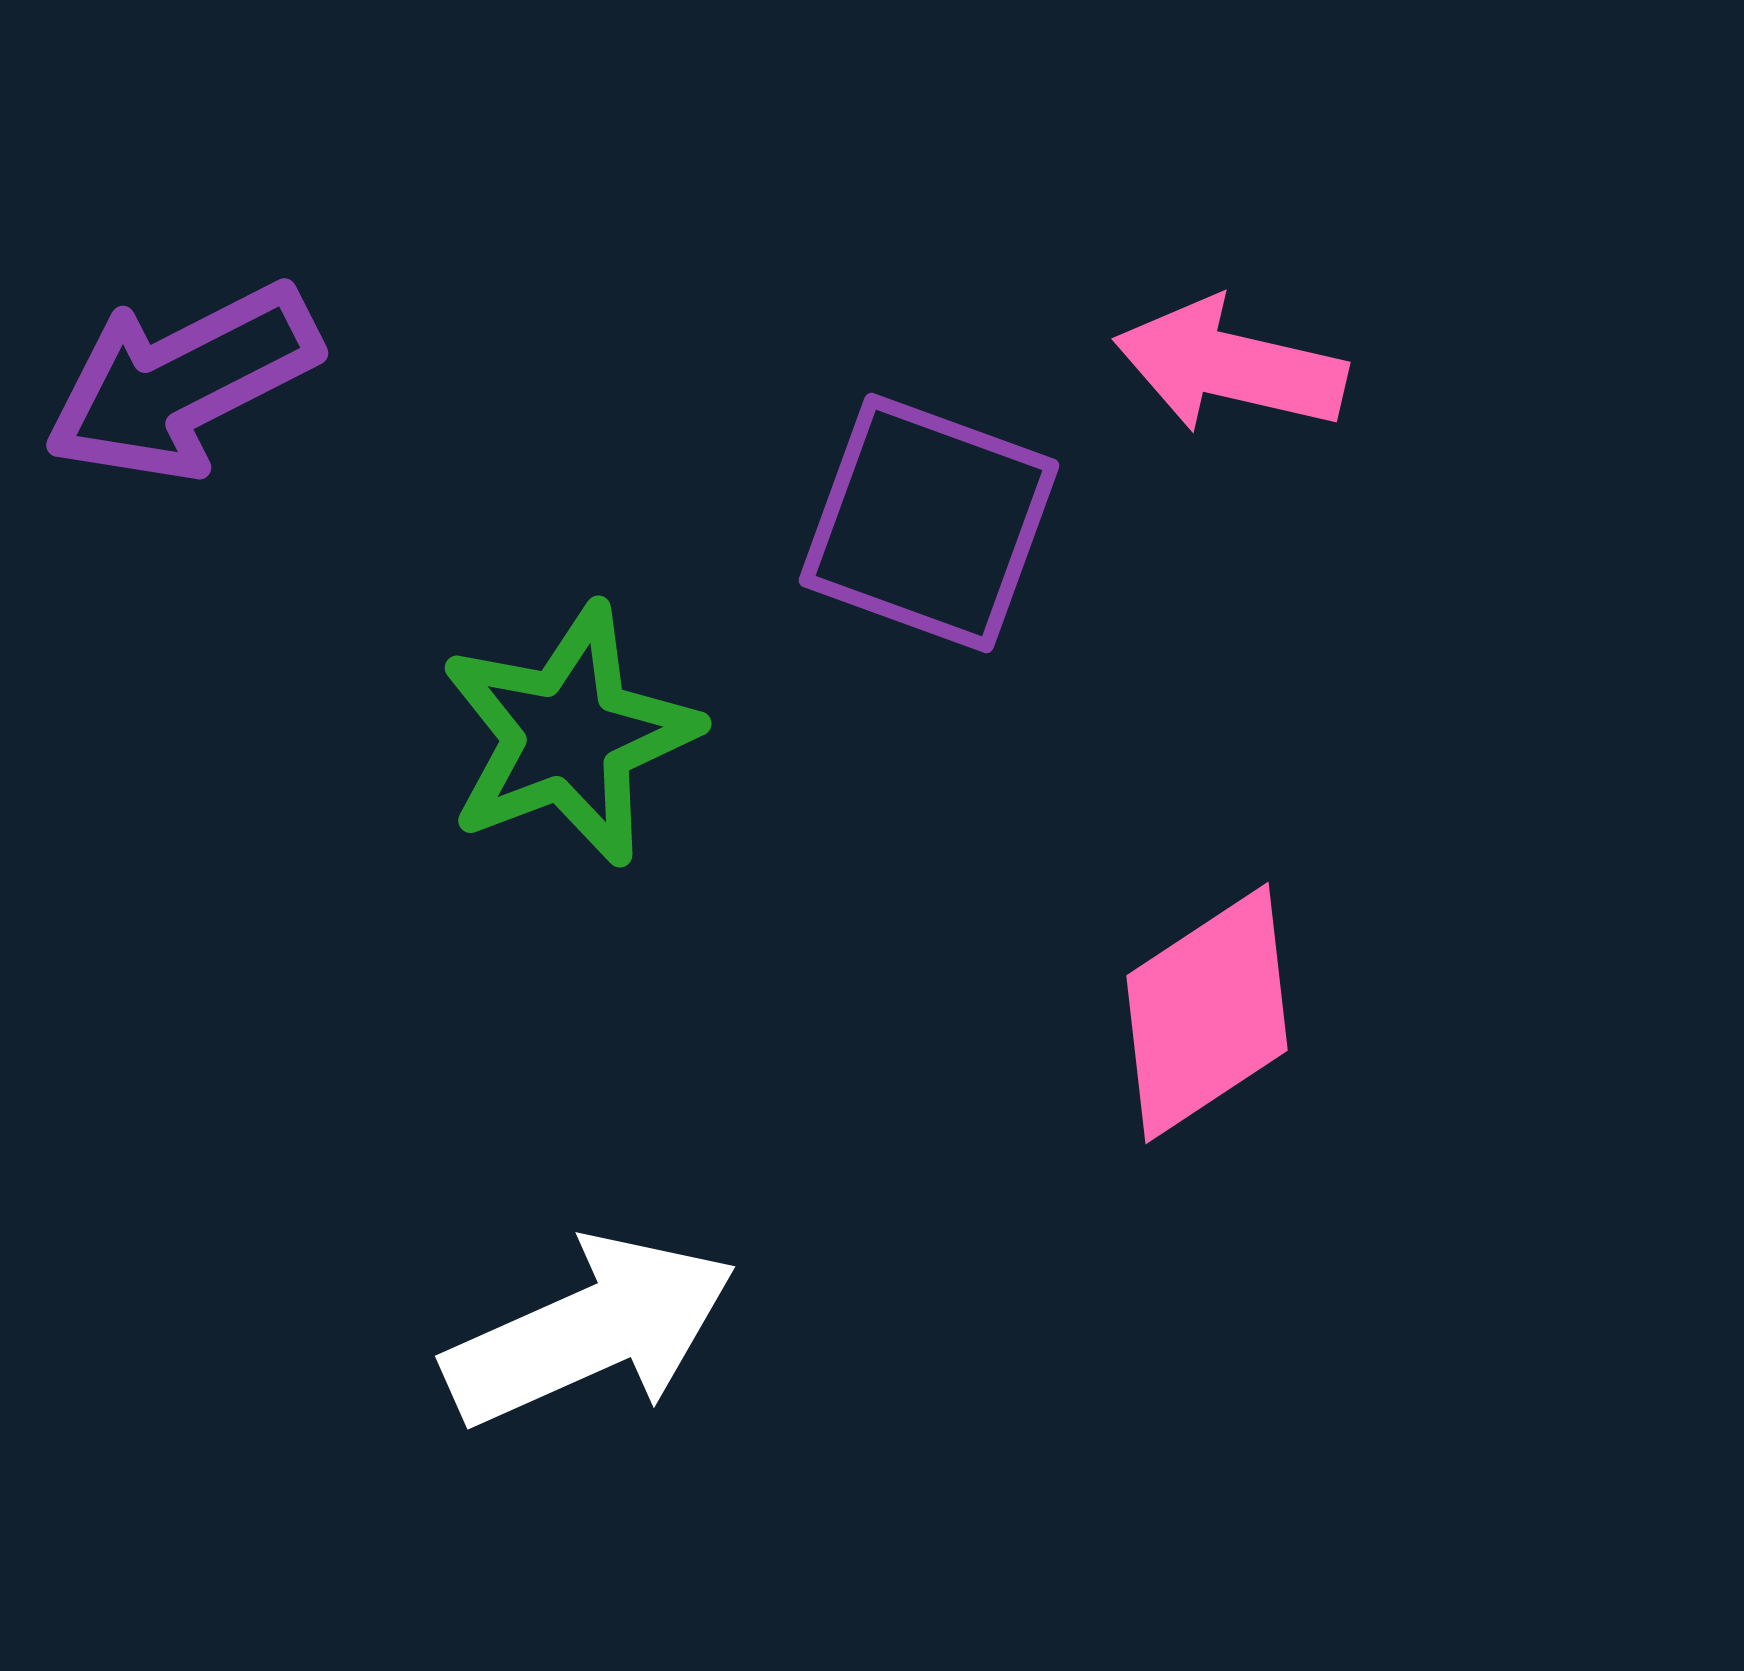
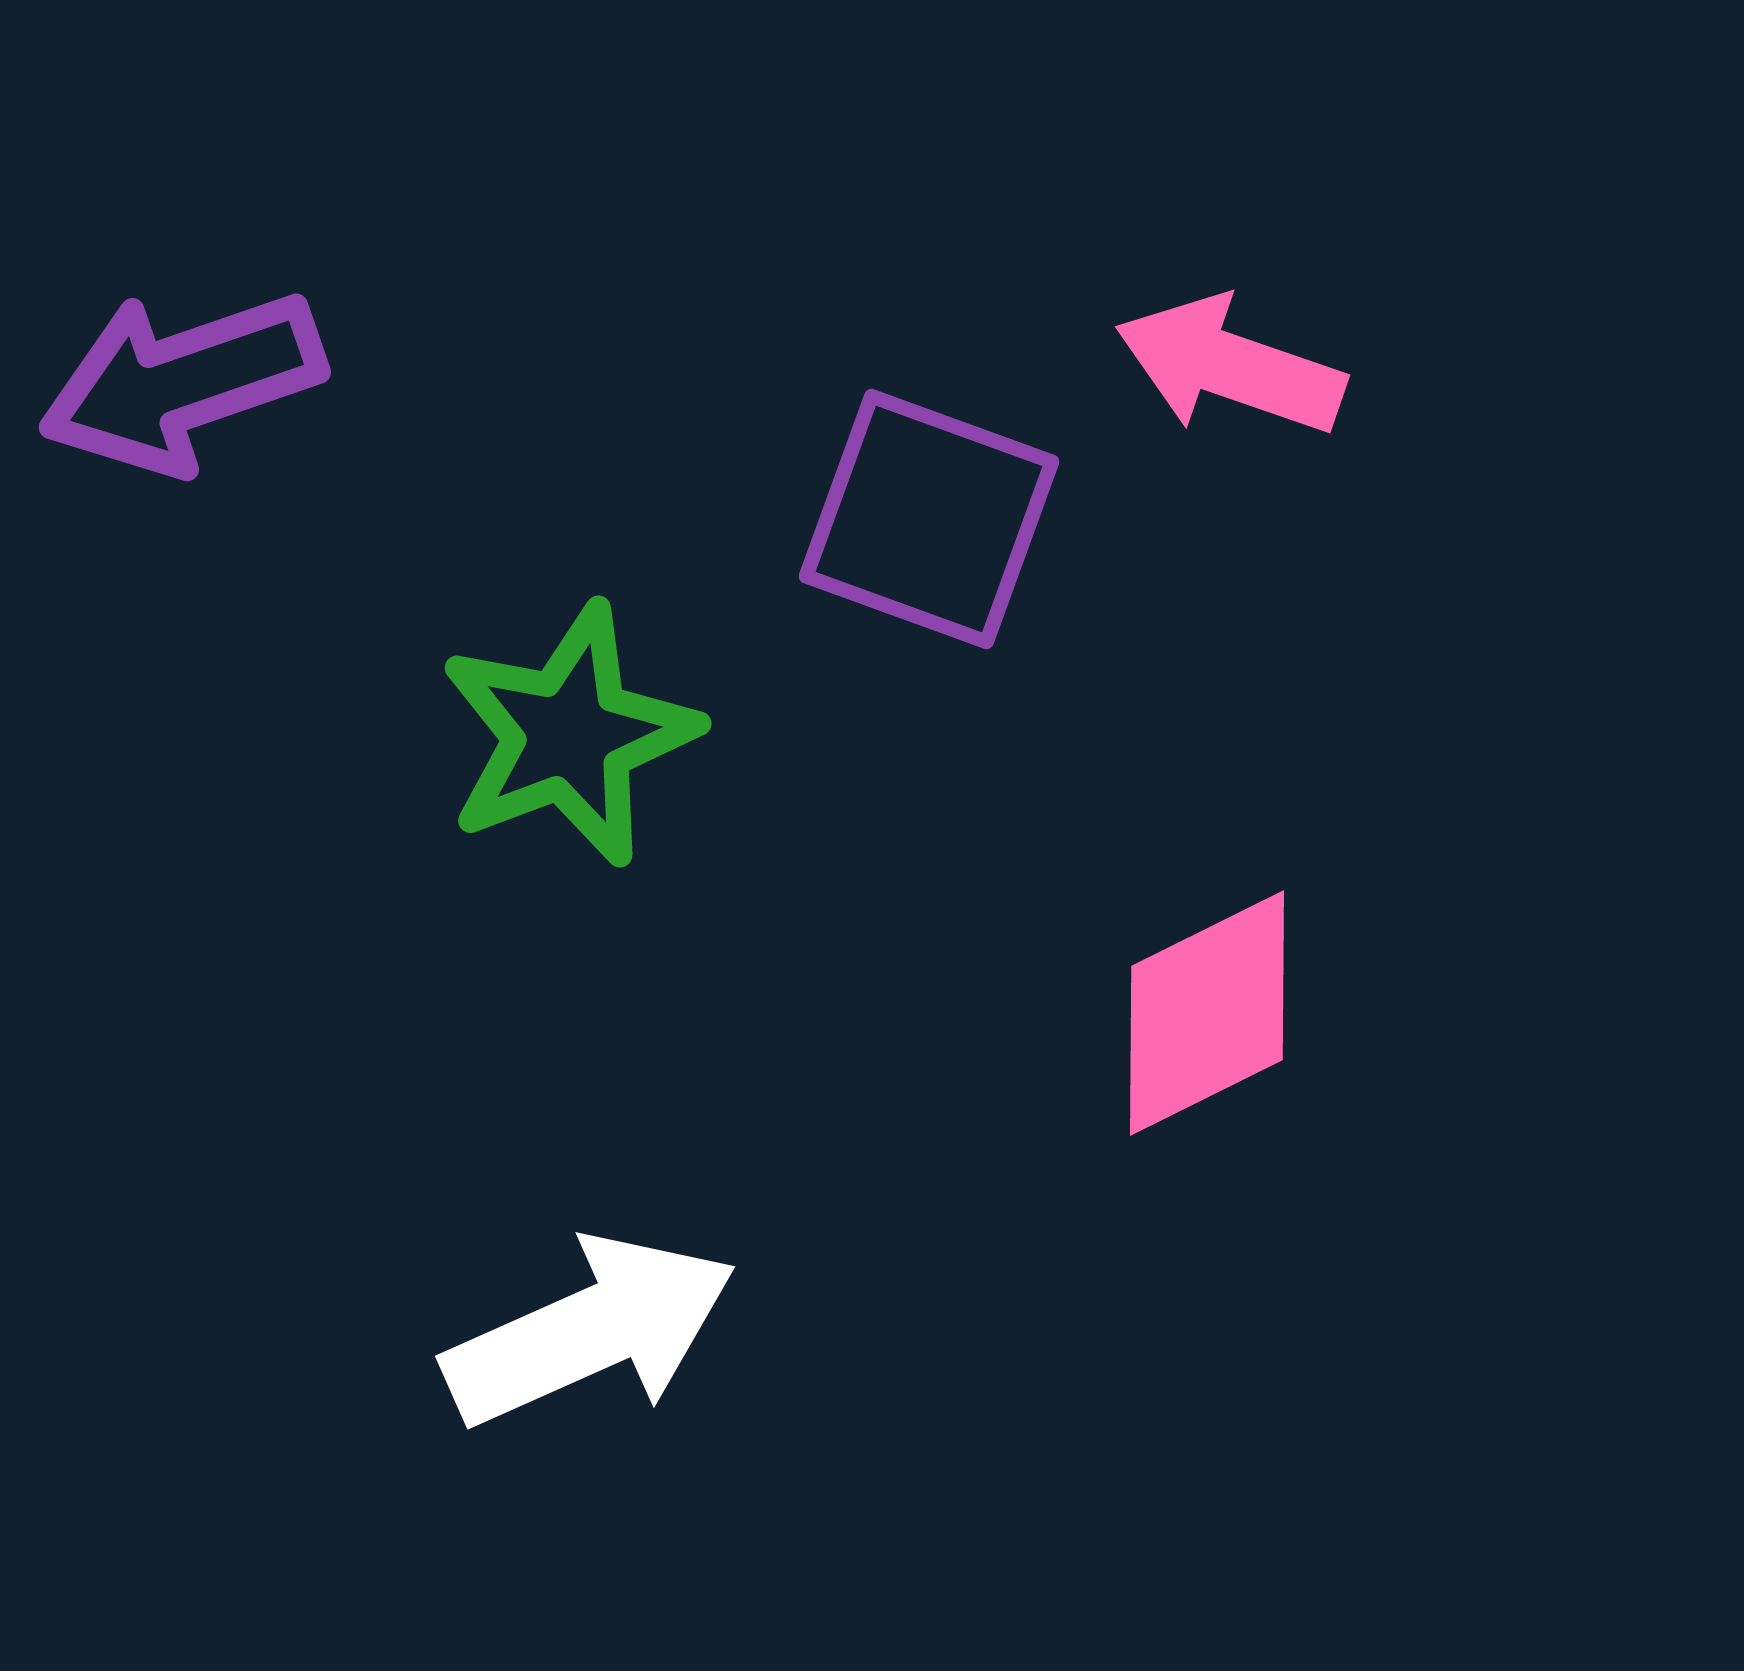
pink arrow: rotated 6 degrees clockwise
purple arrow: rotated 8 degrees clockwise
purple square: moved 4 px up
pink diamond: rotated 7 degrees clockwise
